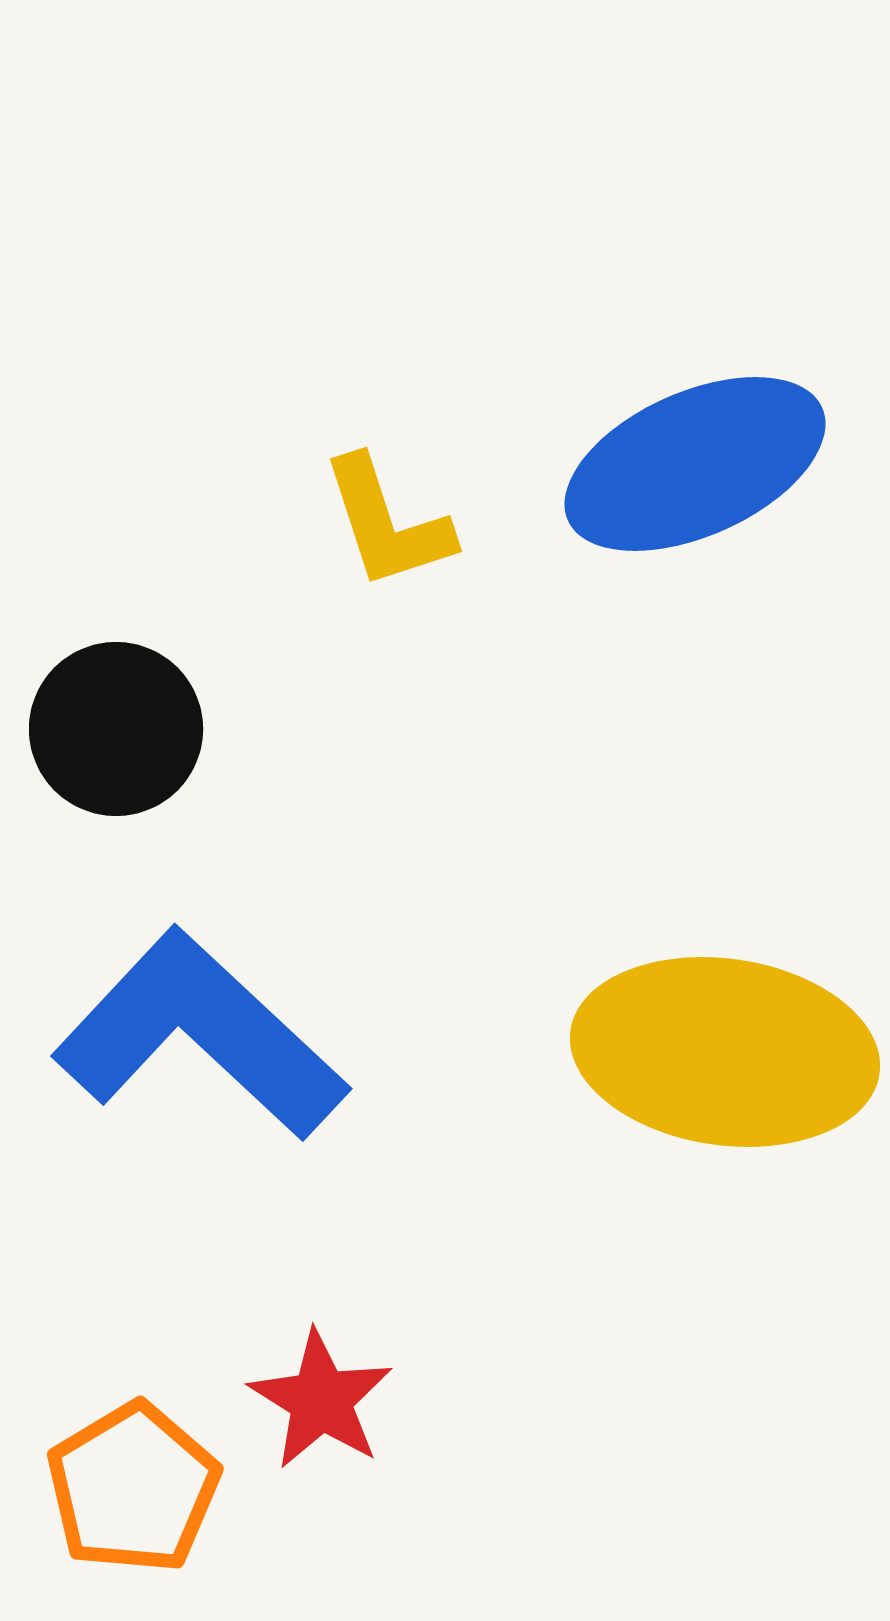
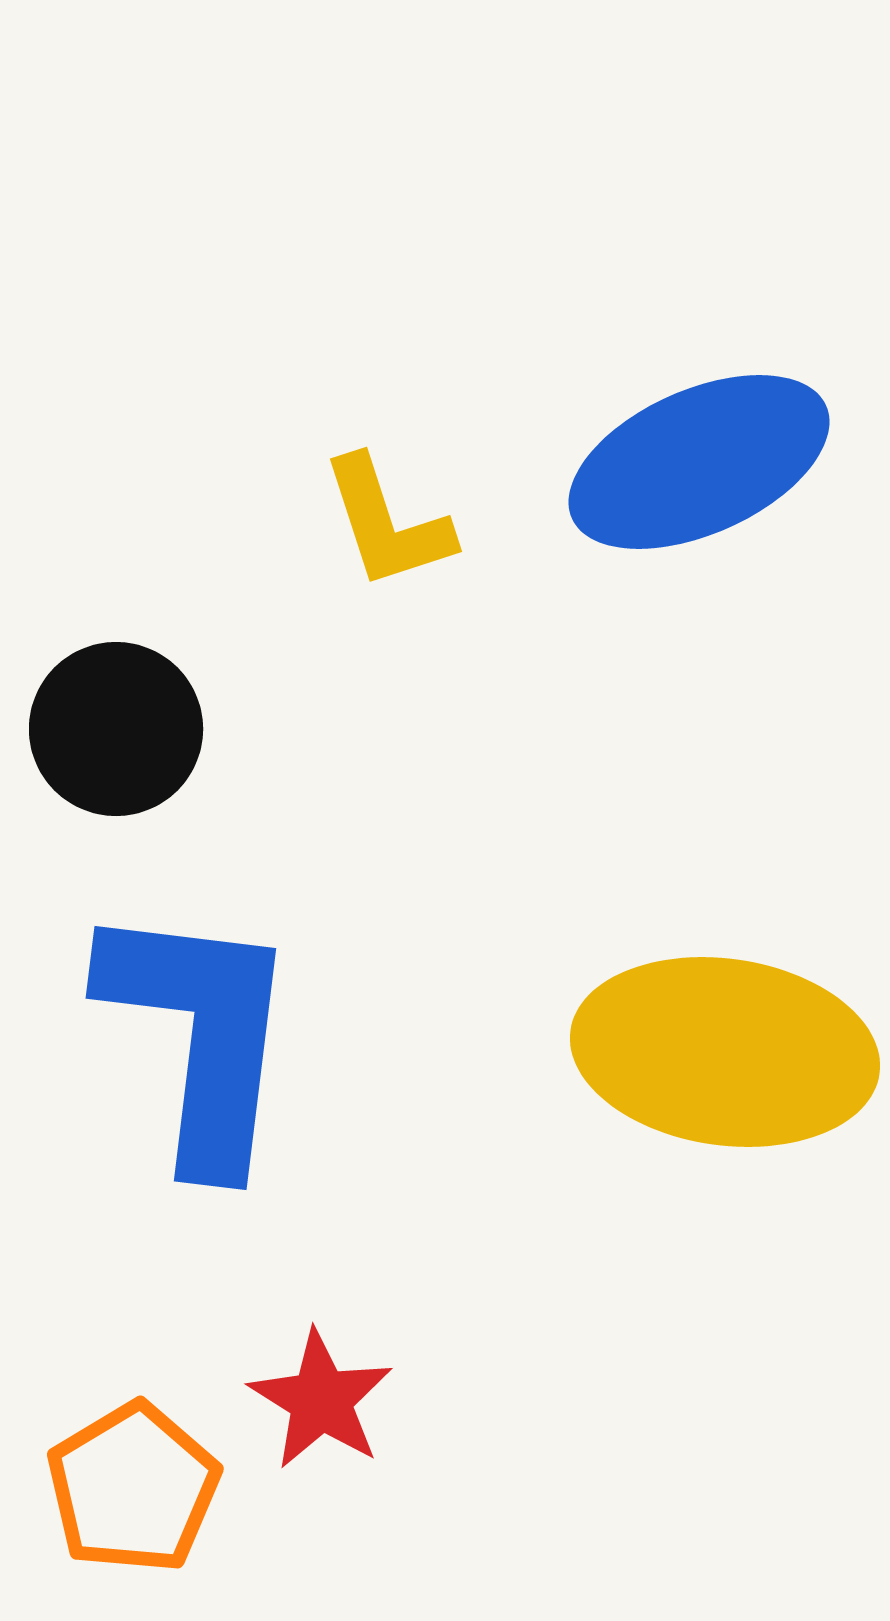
blue ellipse: moved 4 px right, 2 px up
blue L-shape: rotated 54 degrees clockwise
